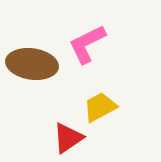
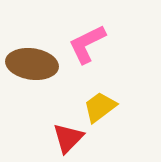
yellow trapezoid: rotated 9 degrees counterclockwise
red triangle: rotated 12 degrees counterclockwise
